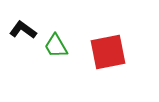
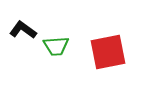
green trapezoid: rotated 64 degrees counterclockwise
